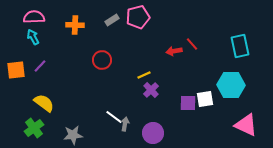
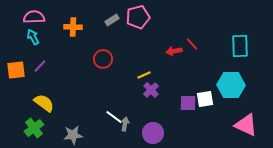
orange cross: moved 2 px left, 2 px down
cyan rectangle: rotated 10 degrees clockwise
red circle: moved 1 px right, 1 px up
